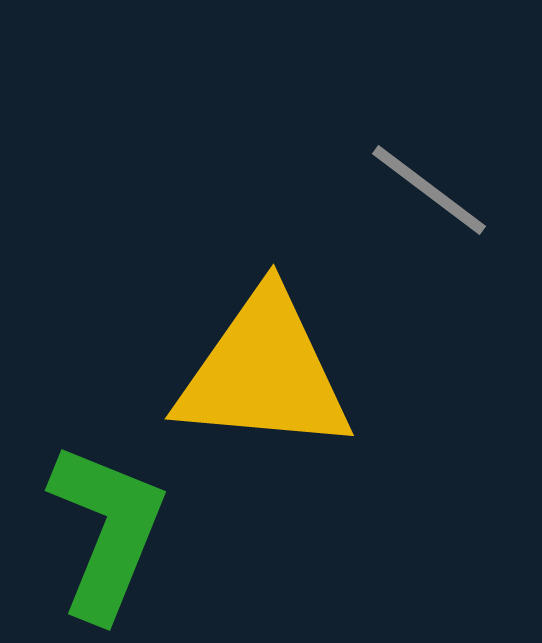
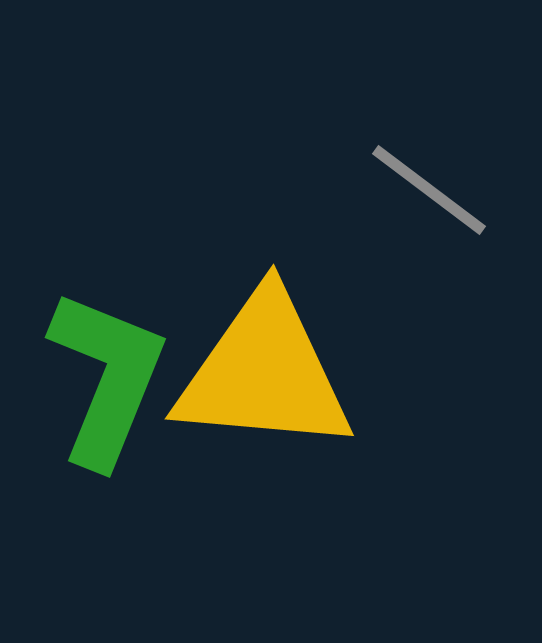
green L-shape: moved 153 px up
